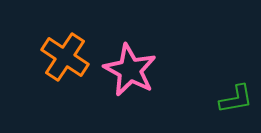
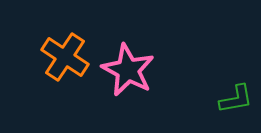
pink star: moved 2 px left
